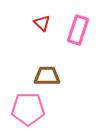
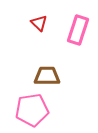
red triangle: moved 3 px left
pink pentagon: moved 4 px right, 1 px down; rotated 8 degrees counterclockwise
